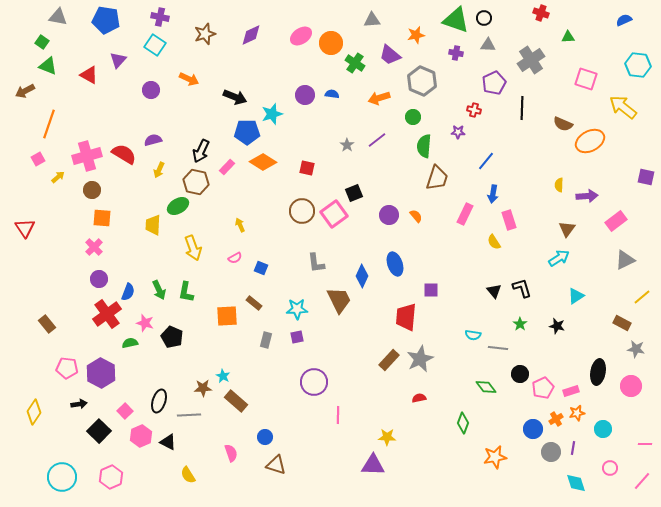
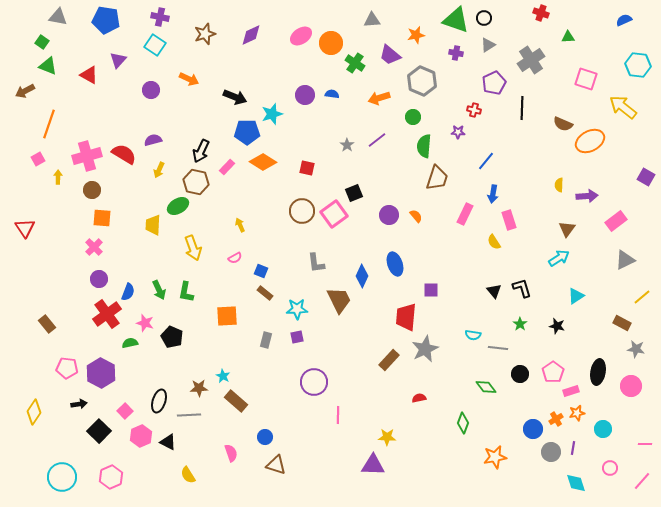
gray triangle at (488, 45): rotated 35 degrees counterclockwise
yellow arrow at (58, 177): rotated 48 degrees counterclockwise
purple square at (646, 177): rotated 18 degrees clockwise
blue square at (261, 268): moved 3 px down
brown rectangle at (254, 303): moved 11 px right, 10 px up
gray star at (420, 359): moved 5 px right, 10 px up
brown star at (203, 388): moved 4 px left
pink pentagon at (543, 388): moved 10 px right, 16 px up; rotated 10 degrees counterclockwise
